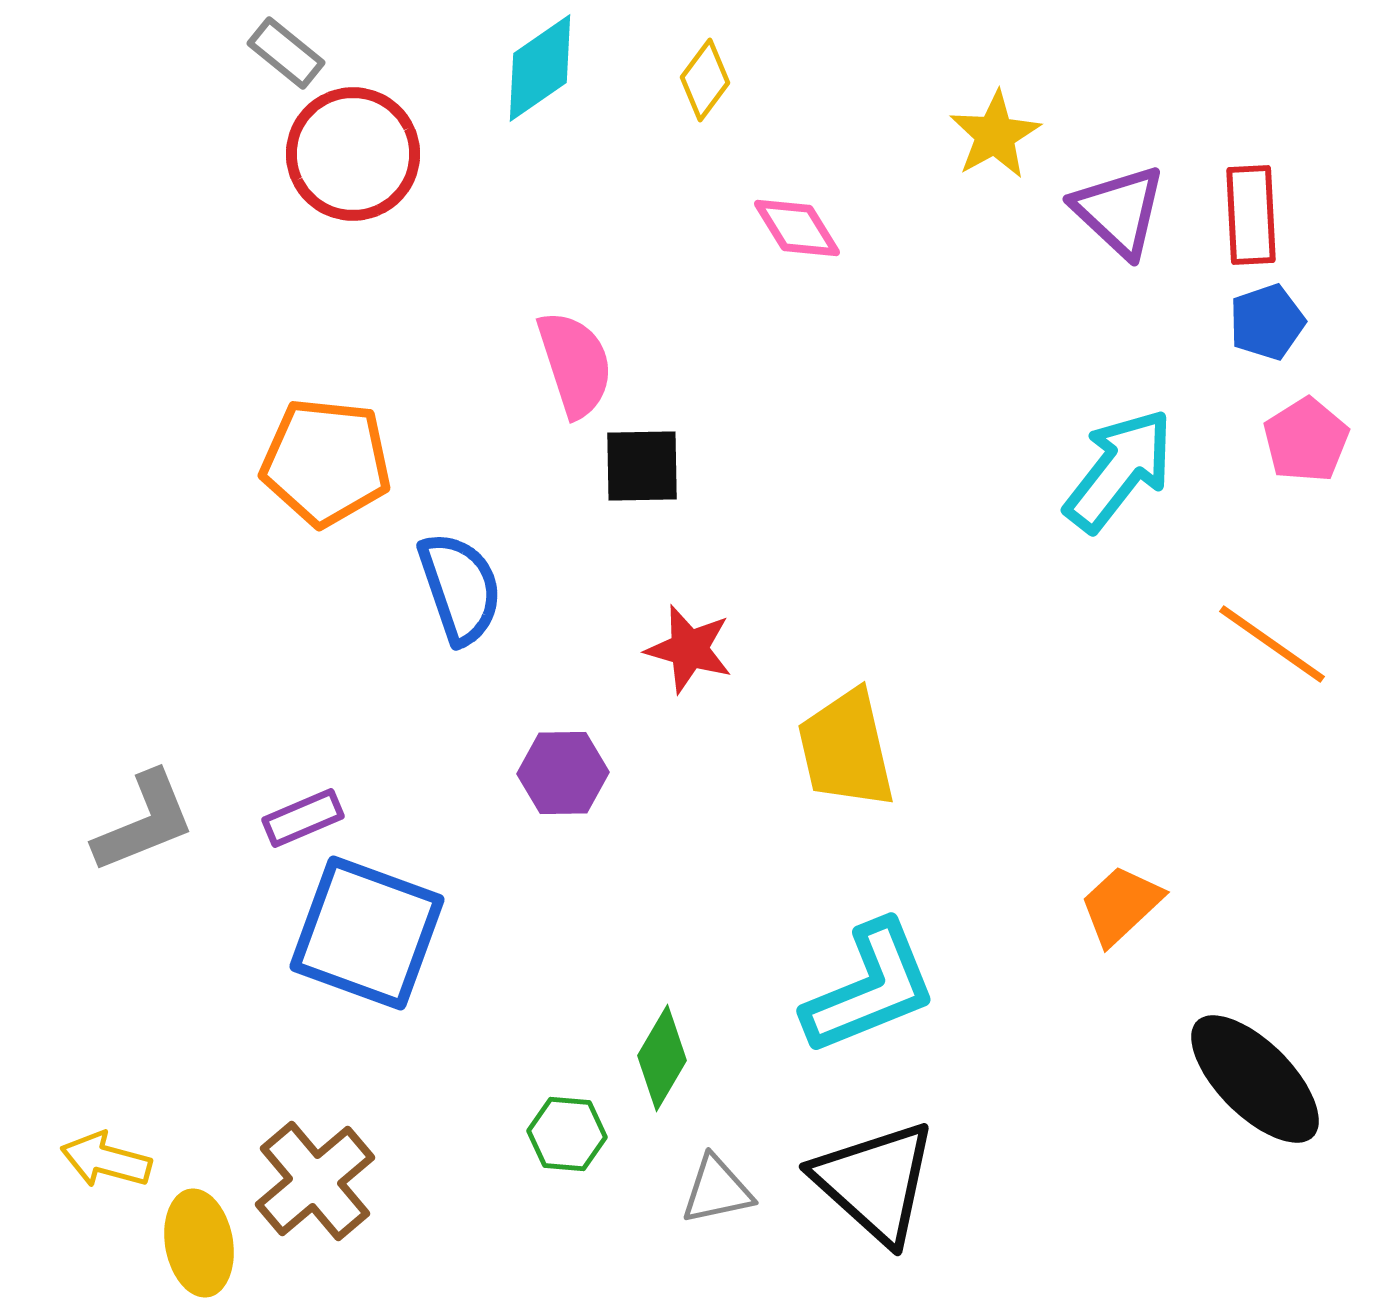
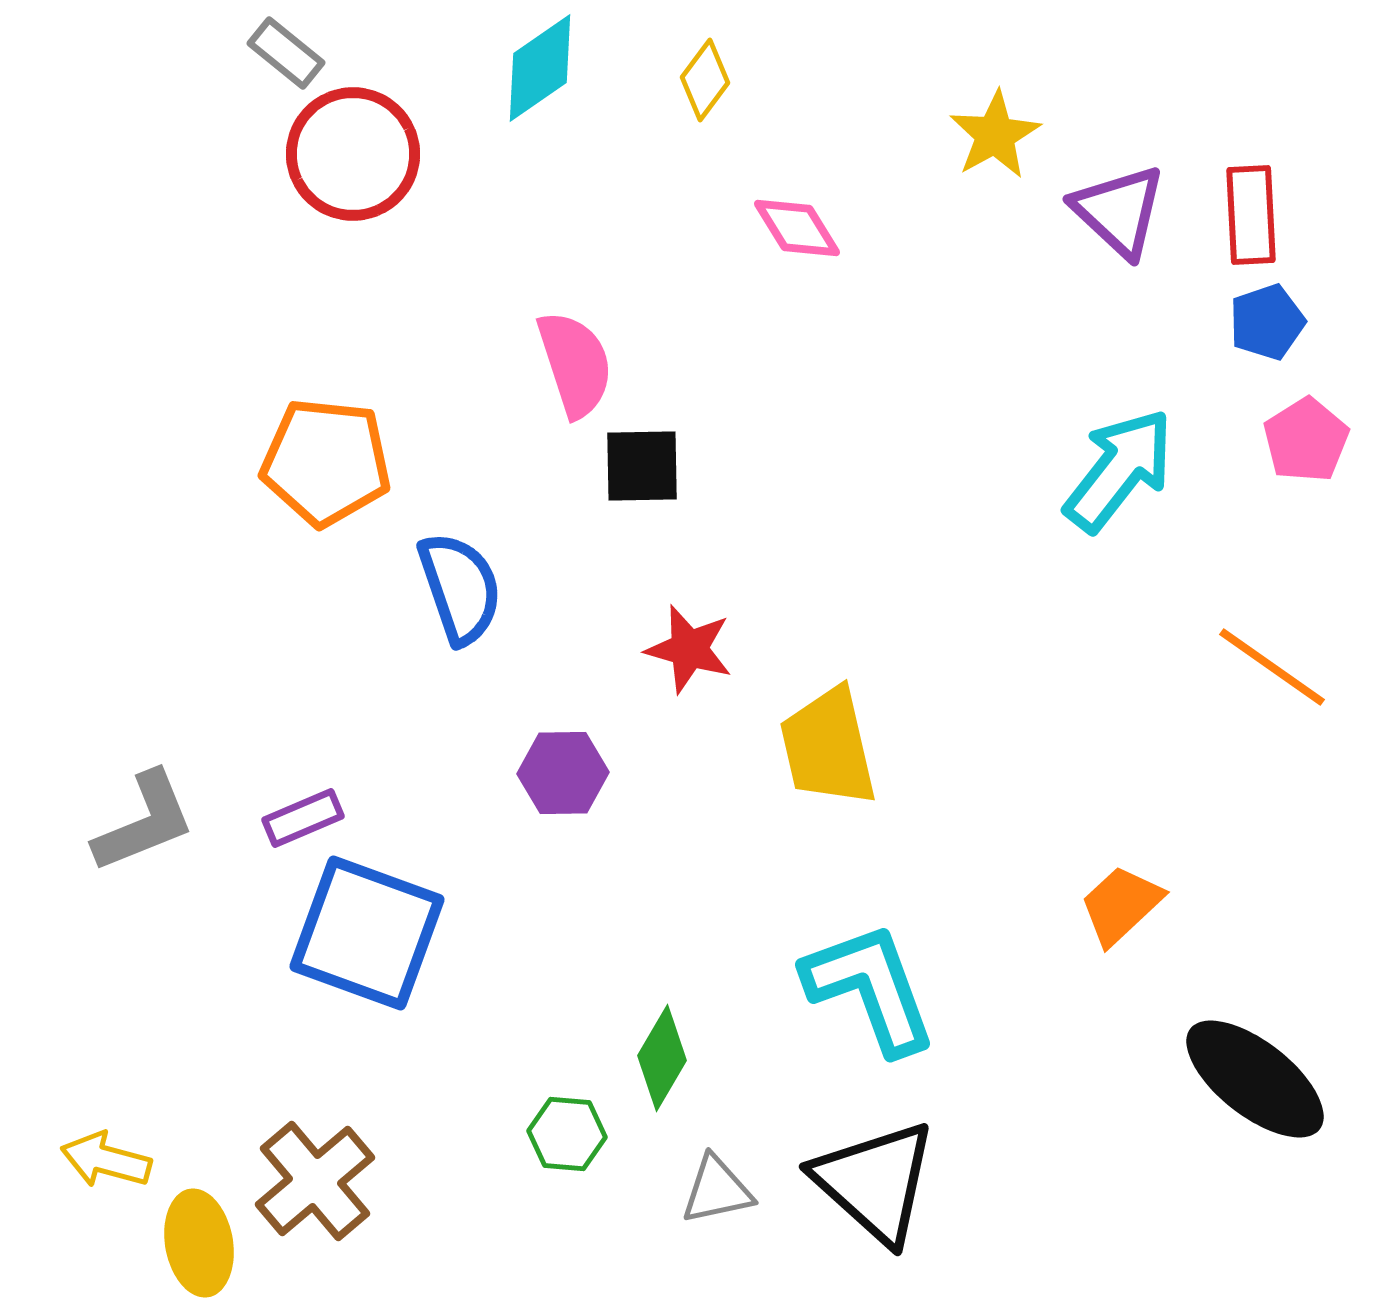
orange line: moved 23 px down
yellow trapezoid: moved 18 px left, 2 px up
cyan L-shape: rotated 88 degrees counterclockwise
black ellipse: rotated 7 degrees counterclockwise
